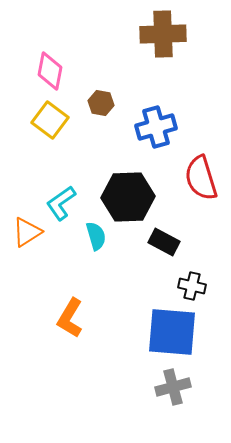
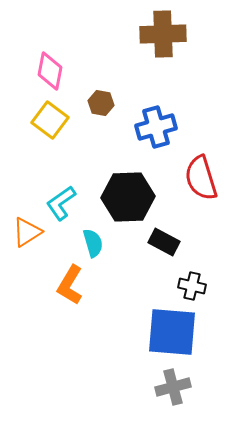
cyan semicircle: moved 3 px left, 7 px down
orange L-shape: moved 33 px up
